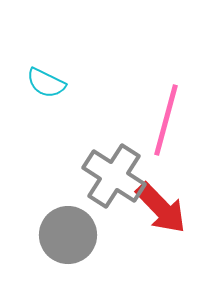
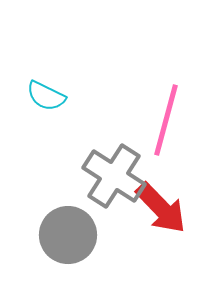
cyan semicircle: moved 13 px down
